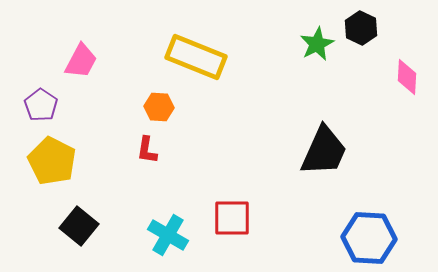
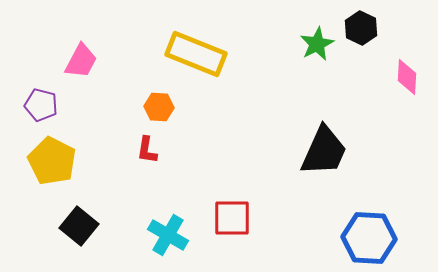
yellow rectangle: moved 3 px up
purple pentagon: rotated 20 degrees counterclockwise
